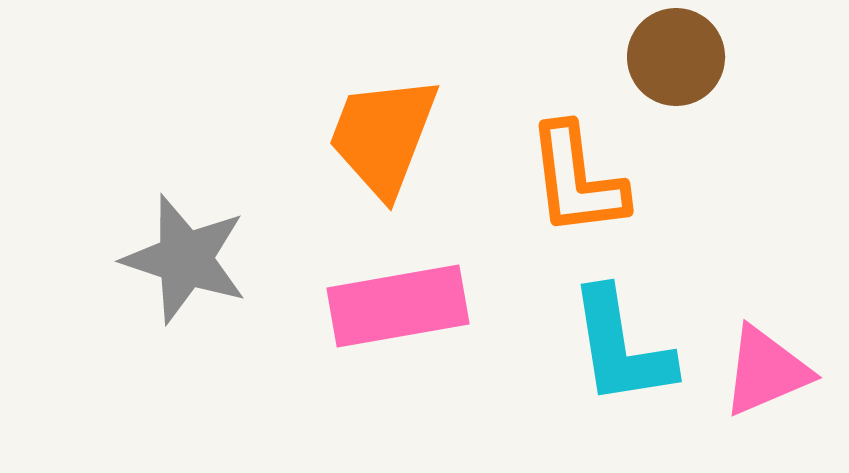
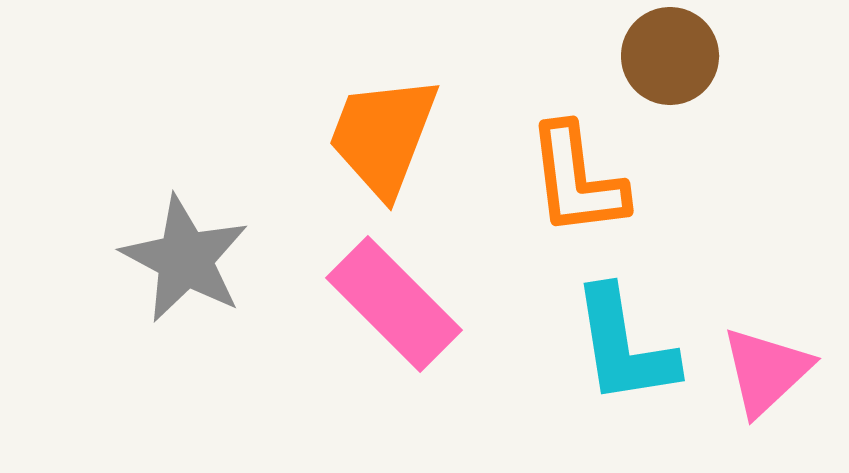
brown circle: moved 6 px left, 1 px up
gray star: rotated 10 degrees clockwise
pink rectangle: moved 4 px left, 2 px up; rotated 55 degrees clockwise
cyan L-shape: moved 3 px right, 1 px up
pink triangle: rotated 20 degrees counterclockwise
